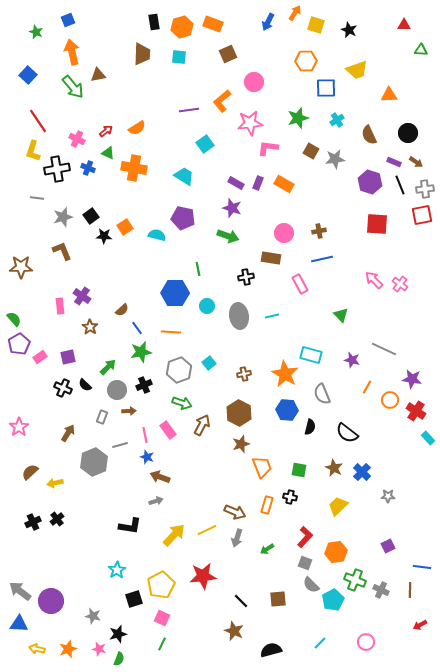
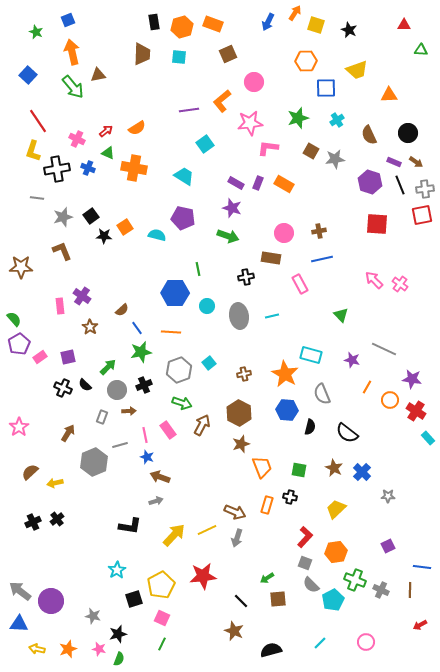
yellow trapezoid at (338, 506): moved 2 px left, 3 px down
green arrow at (267, 549): moved 29 px down
